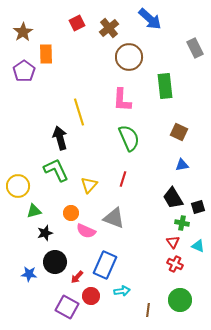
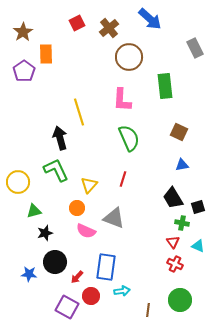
yellow circle: moved 4 px up
orange circle: moved 6 px right, 5 px up
blue rectangle: moved 1 px right, 2 px down; rotated 16 degrees counterclockwise
